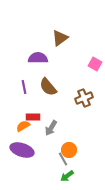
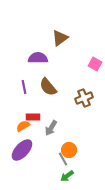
purple ellipse: rotated 65 degrees counterclockwise
